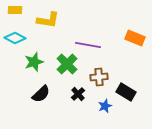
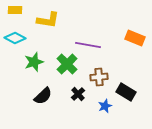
black semicircle: moved 2 px right, 2 px down
